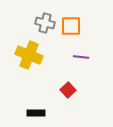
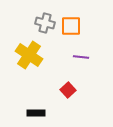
yellow cross: rotated 12 degrees clockwise
